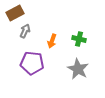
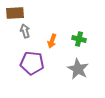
brown rectangle: rotated 24 degrees clockwise
gray arrow: rotated 40 degrees counterclockwise
